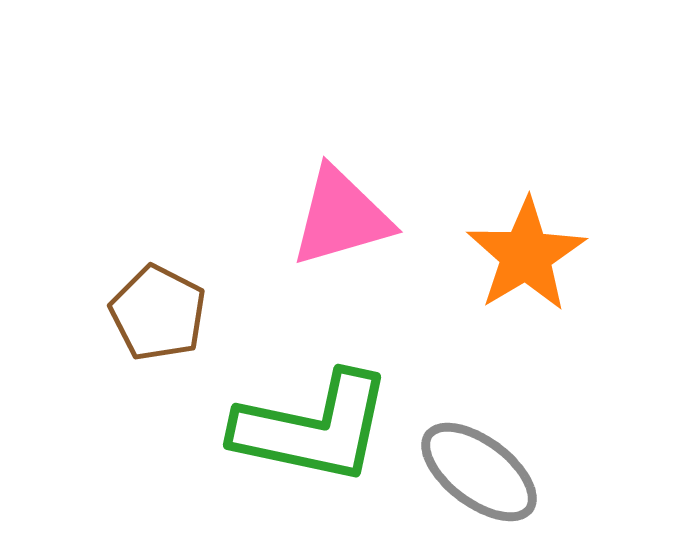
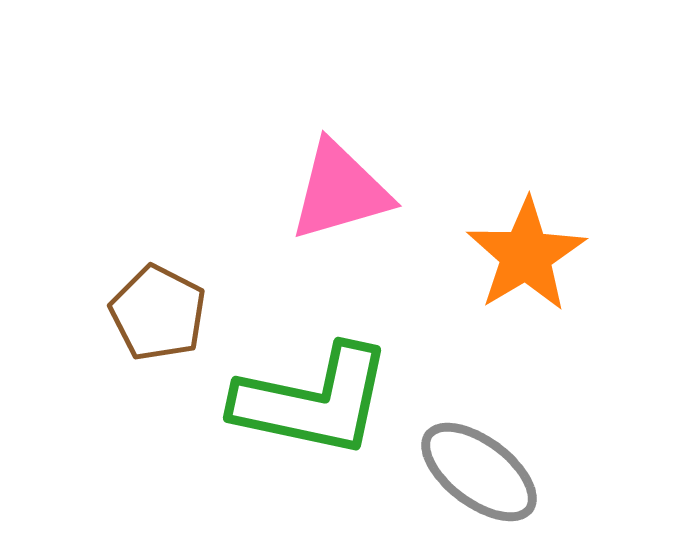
pink triangle: moved 1 px left, 26 px up
green L-shape: moved 27 px up
